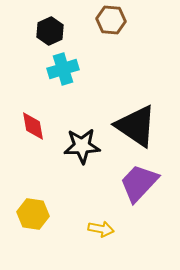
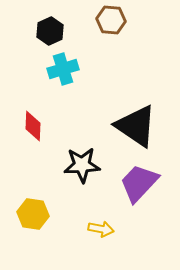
red diamond: rotated 12 degrees clockwise
black star: moved 19 px down
